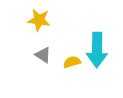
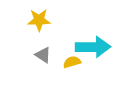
yellow star: rotated 10 degrees counterclockwise
cyan arrow: moved 4 px left, 3 px up; rotated 92 degrees counterclockwise
